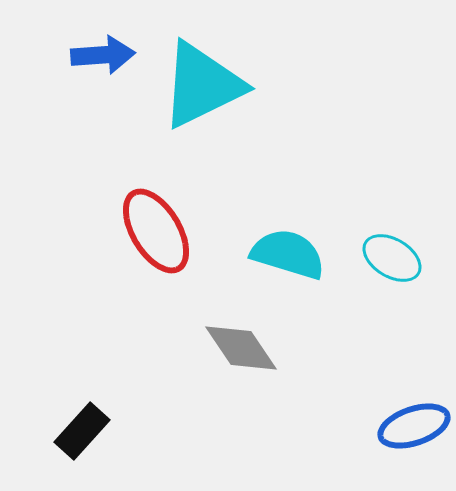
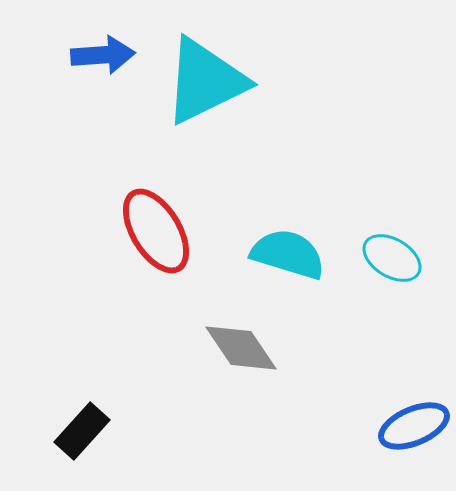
cyan triangle: moved 3 px right, 4 px up
blue ellipse: rotated 4 degrees counterclockwise
